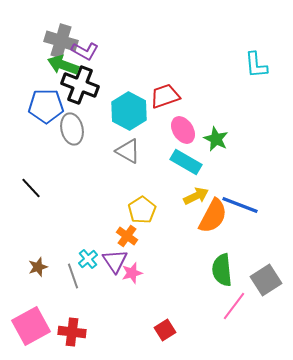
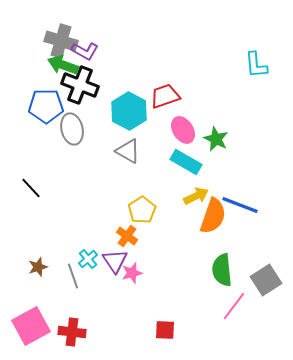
orange semicircle: rotated 9 degrees counterclockwise
red square: rotated 35 degrees clockwise
